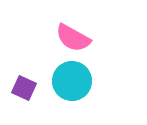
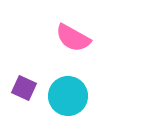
cyan circle: moved 4 px left, 15 px down
